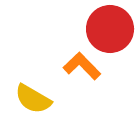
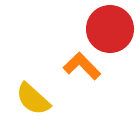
yellow semicircle: rotated 12 degrees clockwise
